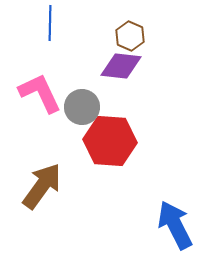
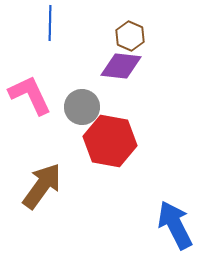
pink L-shape: moved 10 px left, 2 px down
red hexagon: rotated 6 degrees clockwise
